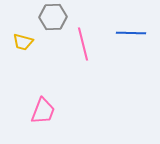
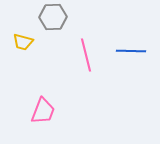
blue line: moved 18 px down
pink line: moved 3 px right, 11 px down
